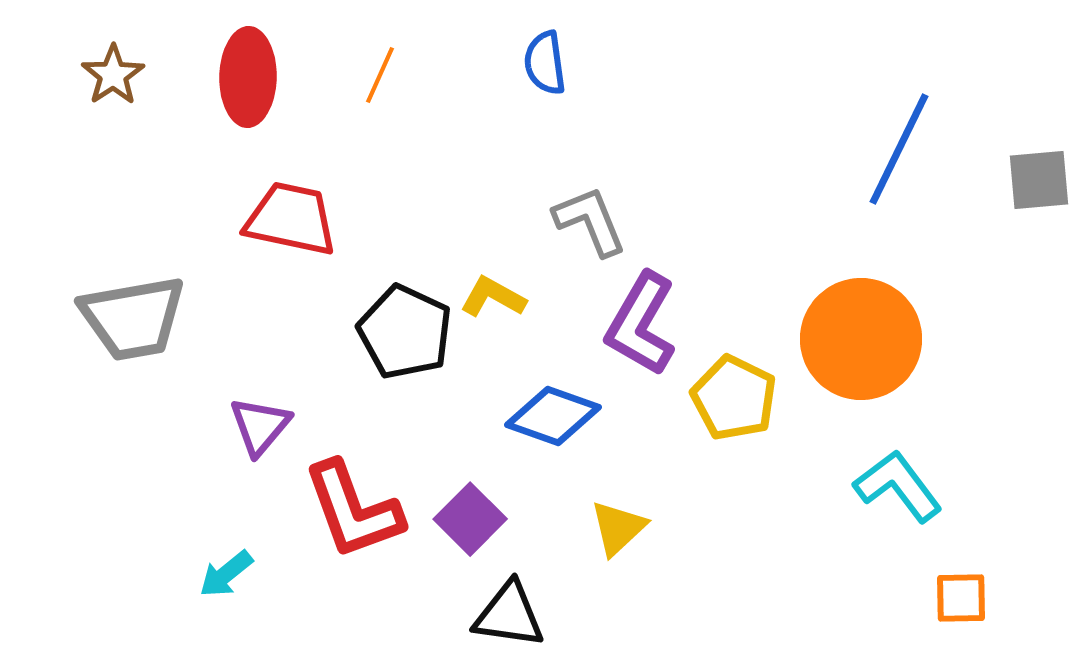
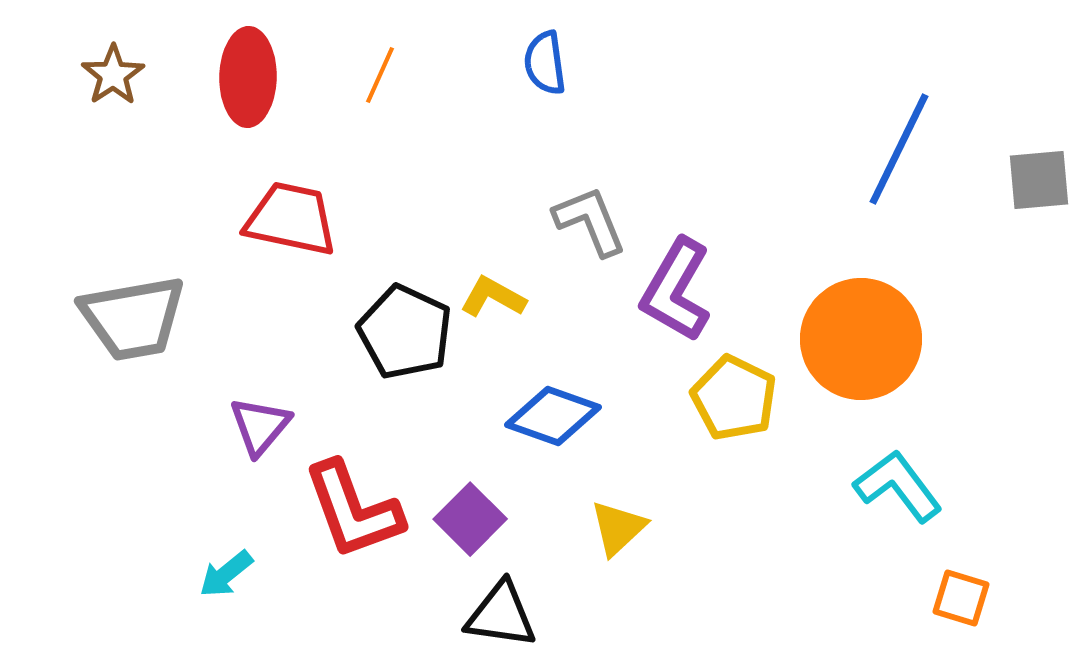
purple L-shape: moved 35 px right, 34 px up
orange square: rotated 18 degrees clockwise
black triangle: moved 8 px left
